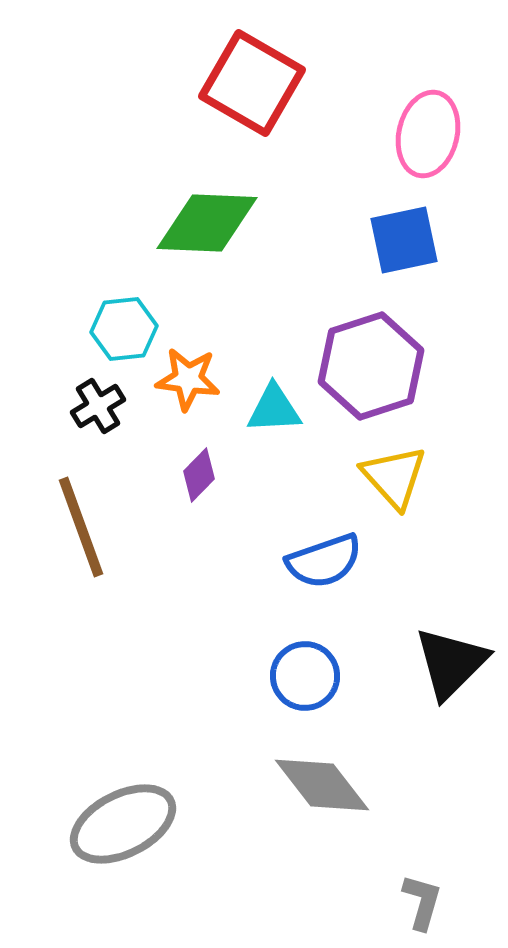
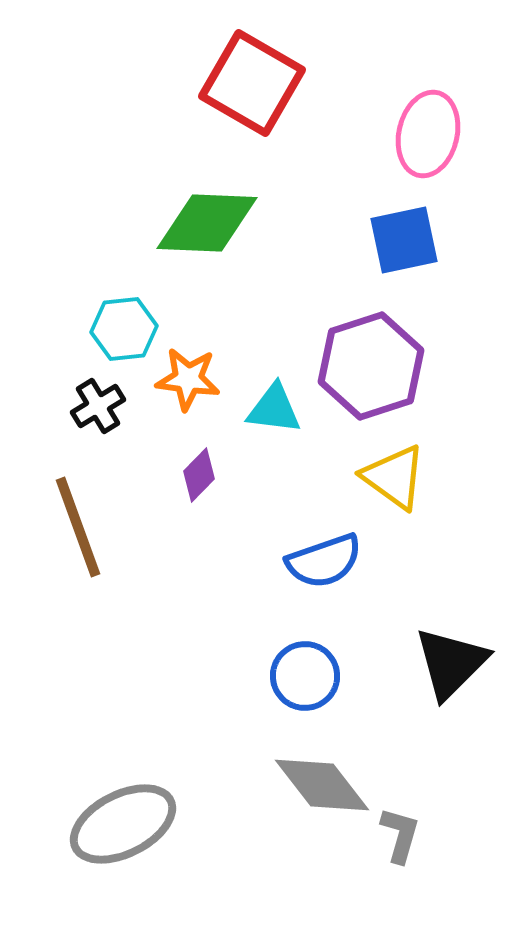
cyan triangle: rotated 10 degrees clockwise
yellow triangle: rotated 12 degrees counterclockwise
brown line: moved 3 px left
gray L-shape: moved 22 px left, 67 px up
